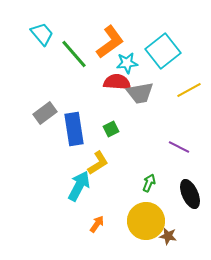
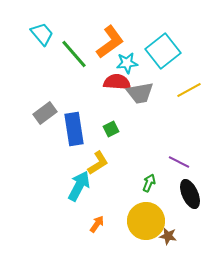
purple line: moved 15 px down
